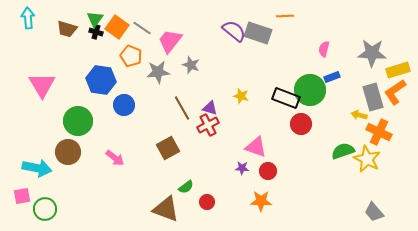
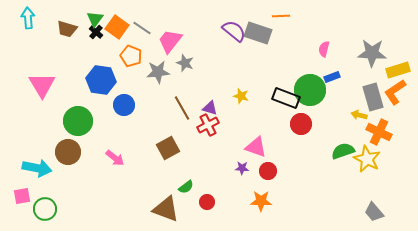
orange line at (285, 16): moved 4 px left
black cross at (96, 32): rotated 24 degrees clockwise
gray star at (191, 65): moved 6 px left, 2 px up
